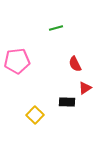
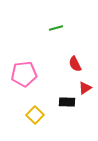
pink pentagon: moved 7 px right, 13 px down
